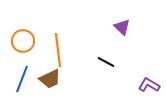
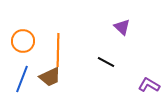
orange line: rotated 8 degrees clockwise
brown trapezoid: moved 2 px up
